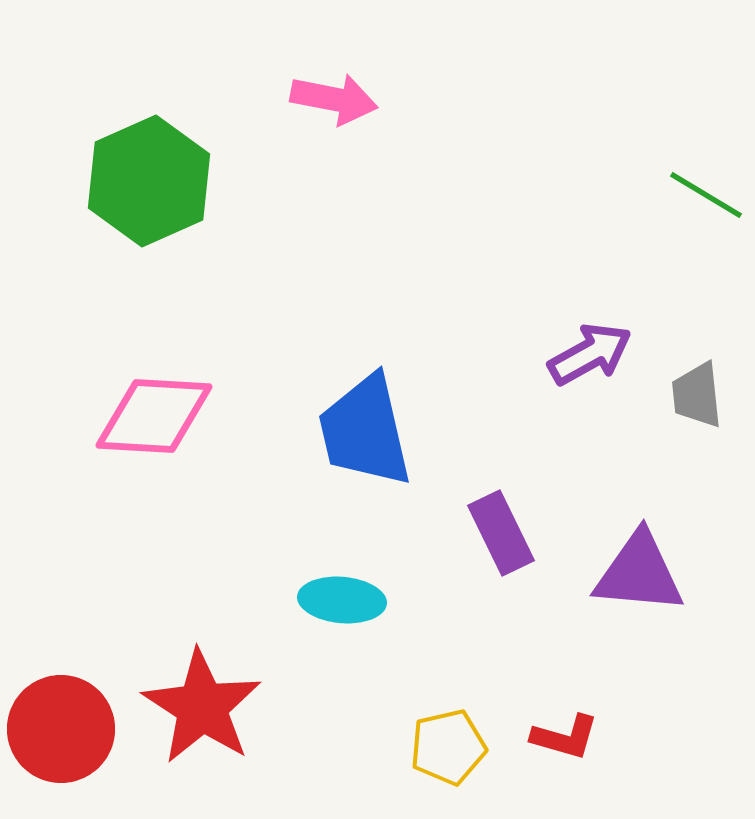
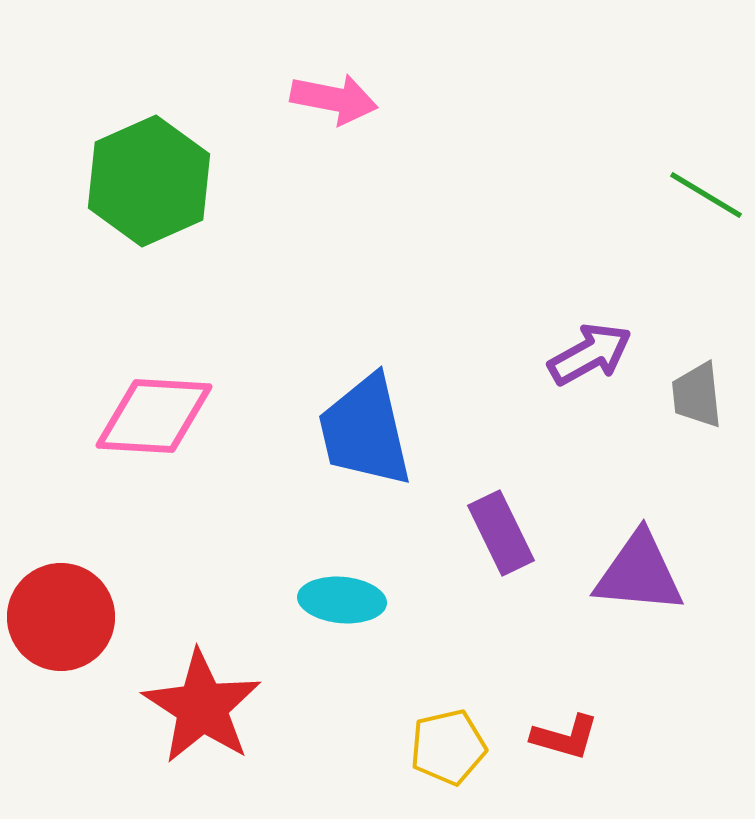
red circle: moved 112 px up
